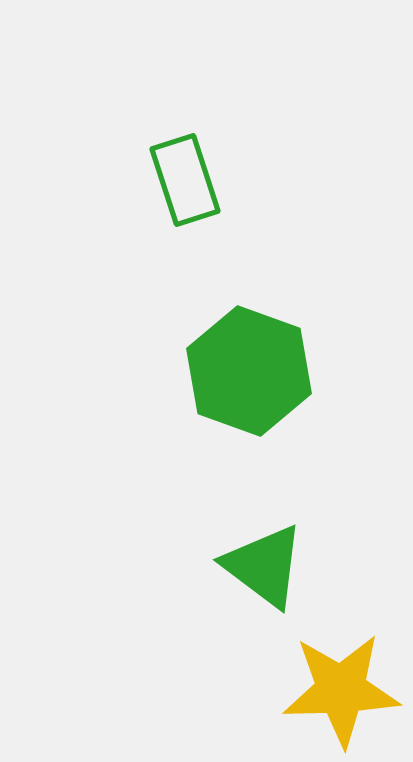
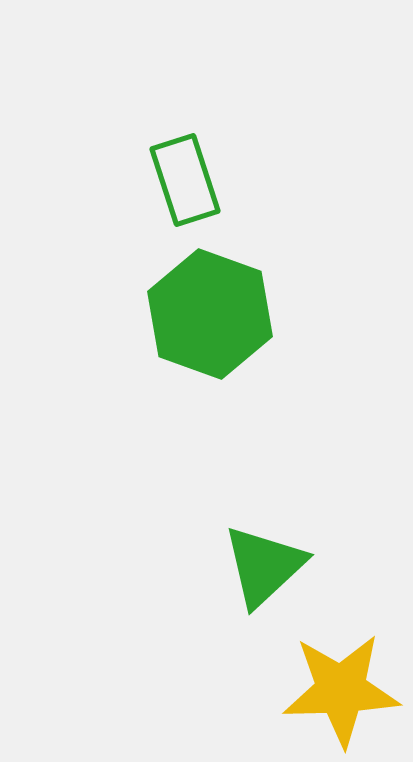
green hexagon: moved 39 px left, 57 px up
green triangle: rotated 40 degrees clockwise
